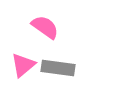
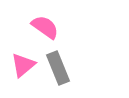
gray rectangle: rotated 60 degrees clockwise
